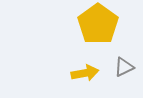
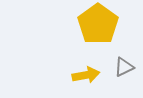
yellow arrow: moved 1 px right, 2 px down
